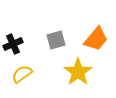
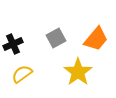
gray square: moved 2 px up; rotated 12 degrees counterclockwise
